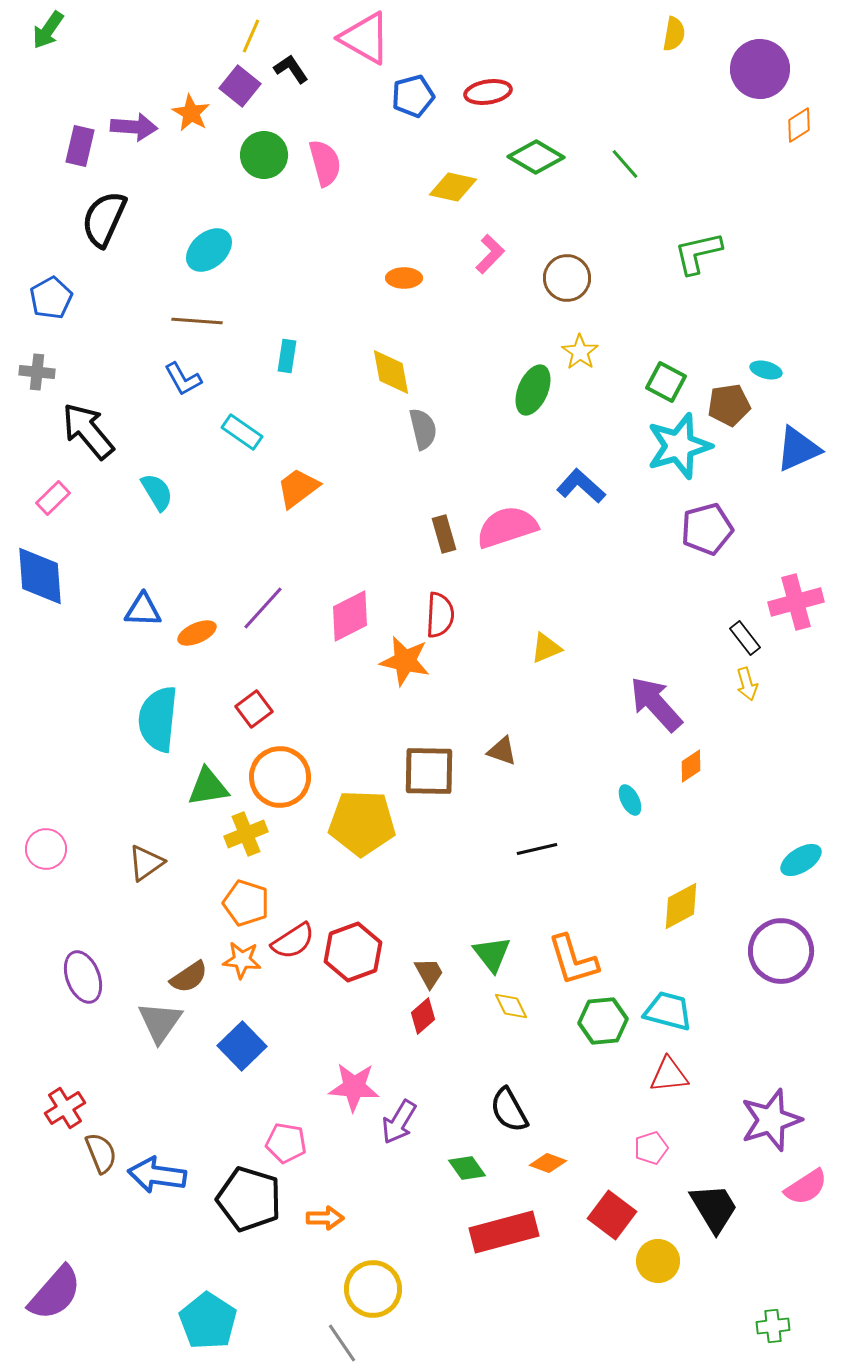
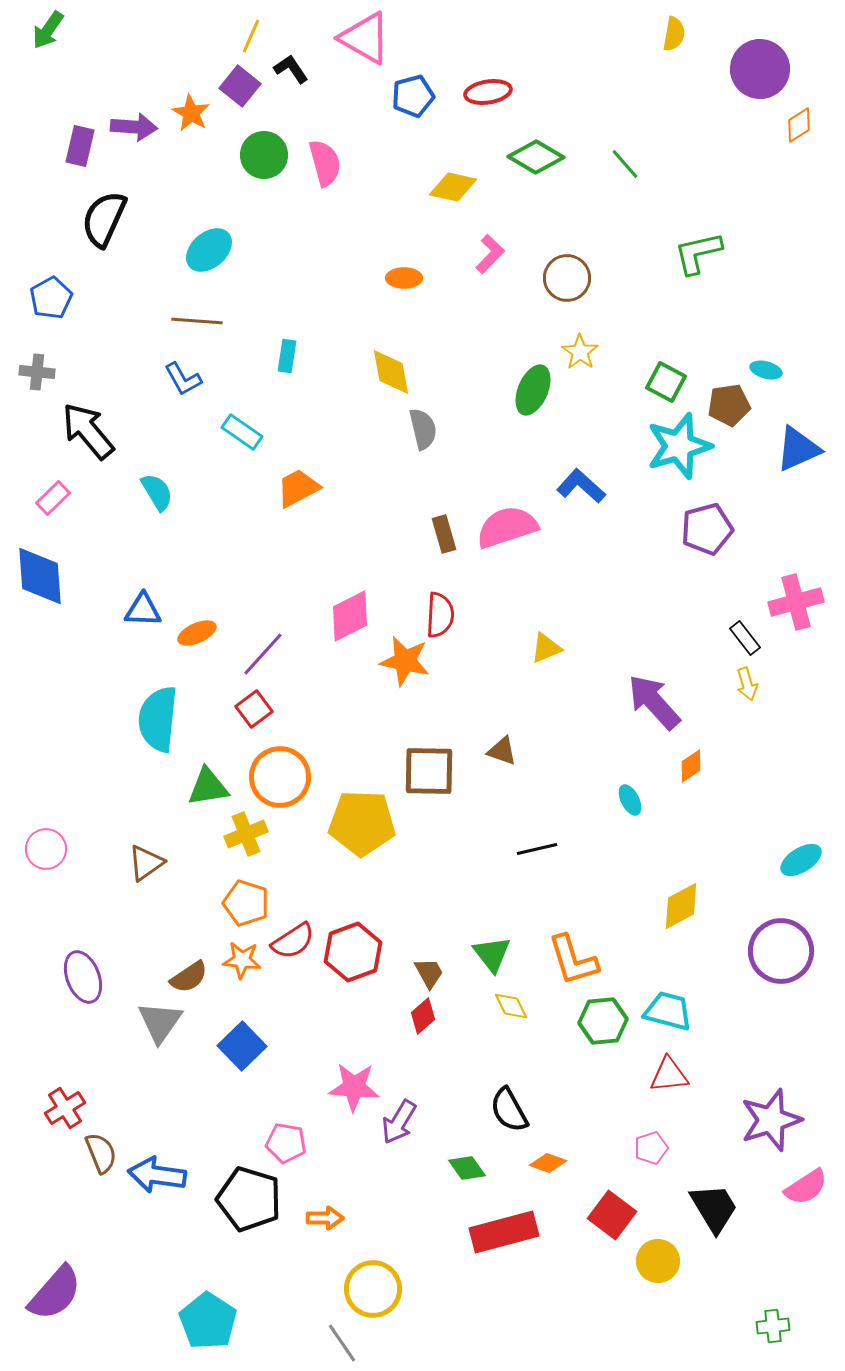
orange trapezoid at (298, 488): rotated 9 degrees clockwise
purple line at (263, 608): moved 46 px down
purple arrow at (656, 704): moved 2 px left, 2 px up
